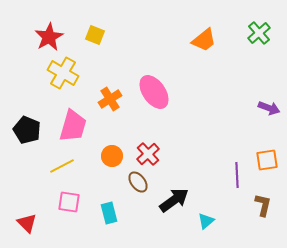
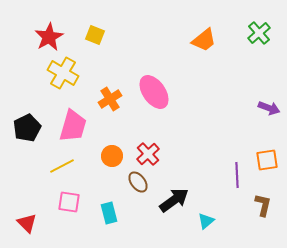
black pentagon: moved 2 px up; rotated 24 degrees clockwise
